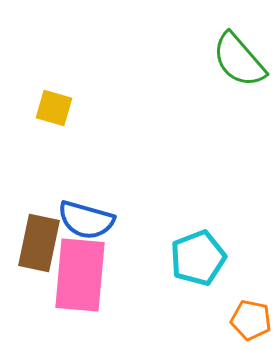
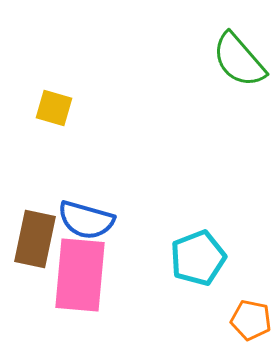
brown rectangle: moved 4 px left, 4 px up
